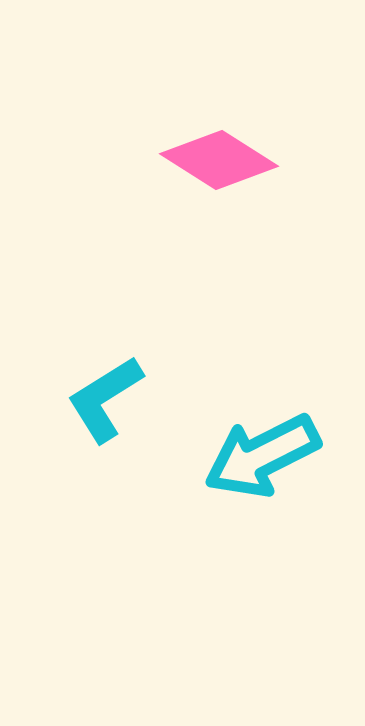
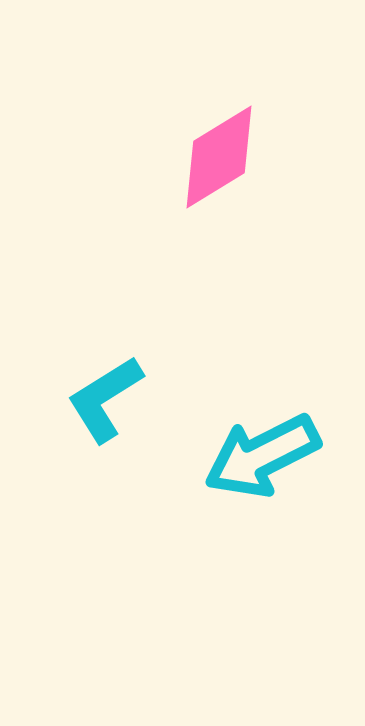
pink diamond: moved 3 px up; rotated 64 degrees counterclockwise
